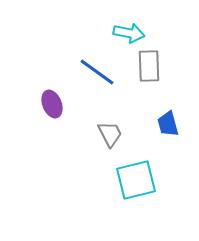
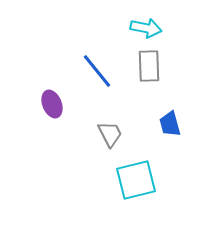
cyan arrow: moved 17 px right, 5 px up
blue line: moved 1 px up; rotated 15 degrees clockwise
blue trapezoid: moved 2 px right
